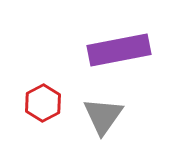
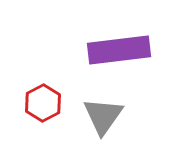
purple rectangle: rotated 4 degrees clockwise
